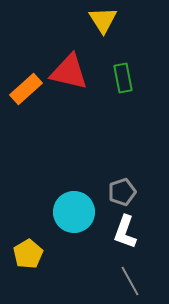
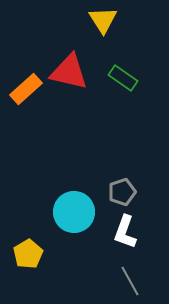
green rectangle: rotated 44 degrees counterclockwise
